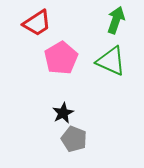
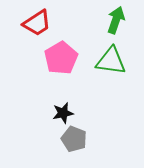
green triangle: rotated 16 degrees counterclockwise
black star: rotated 15 degrees clockwise
